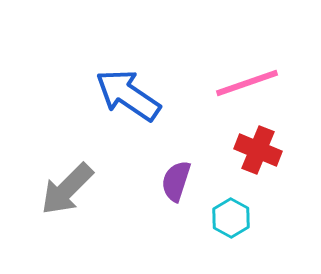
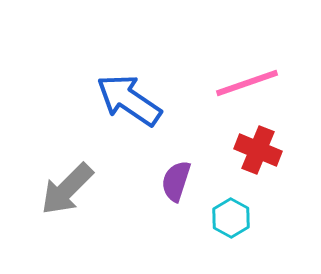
blue arrow: moved 1 px right, 5 px down
